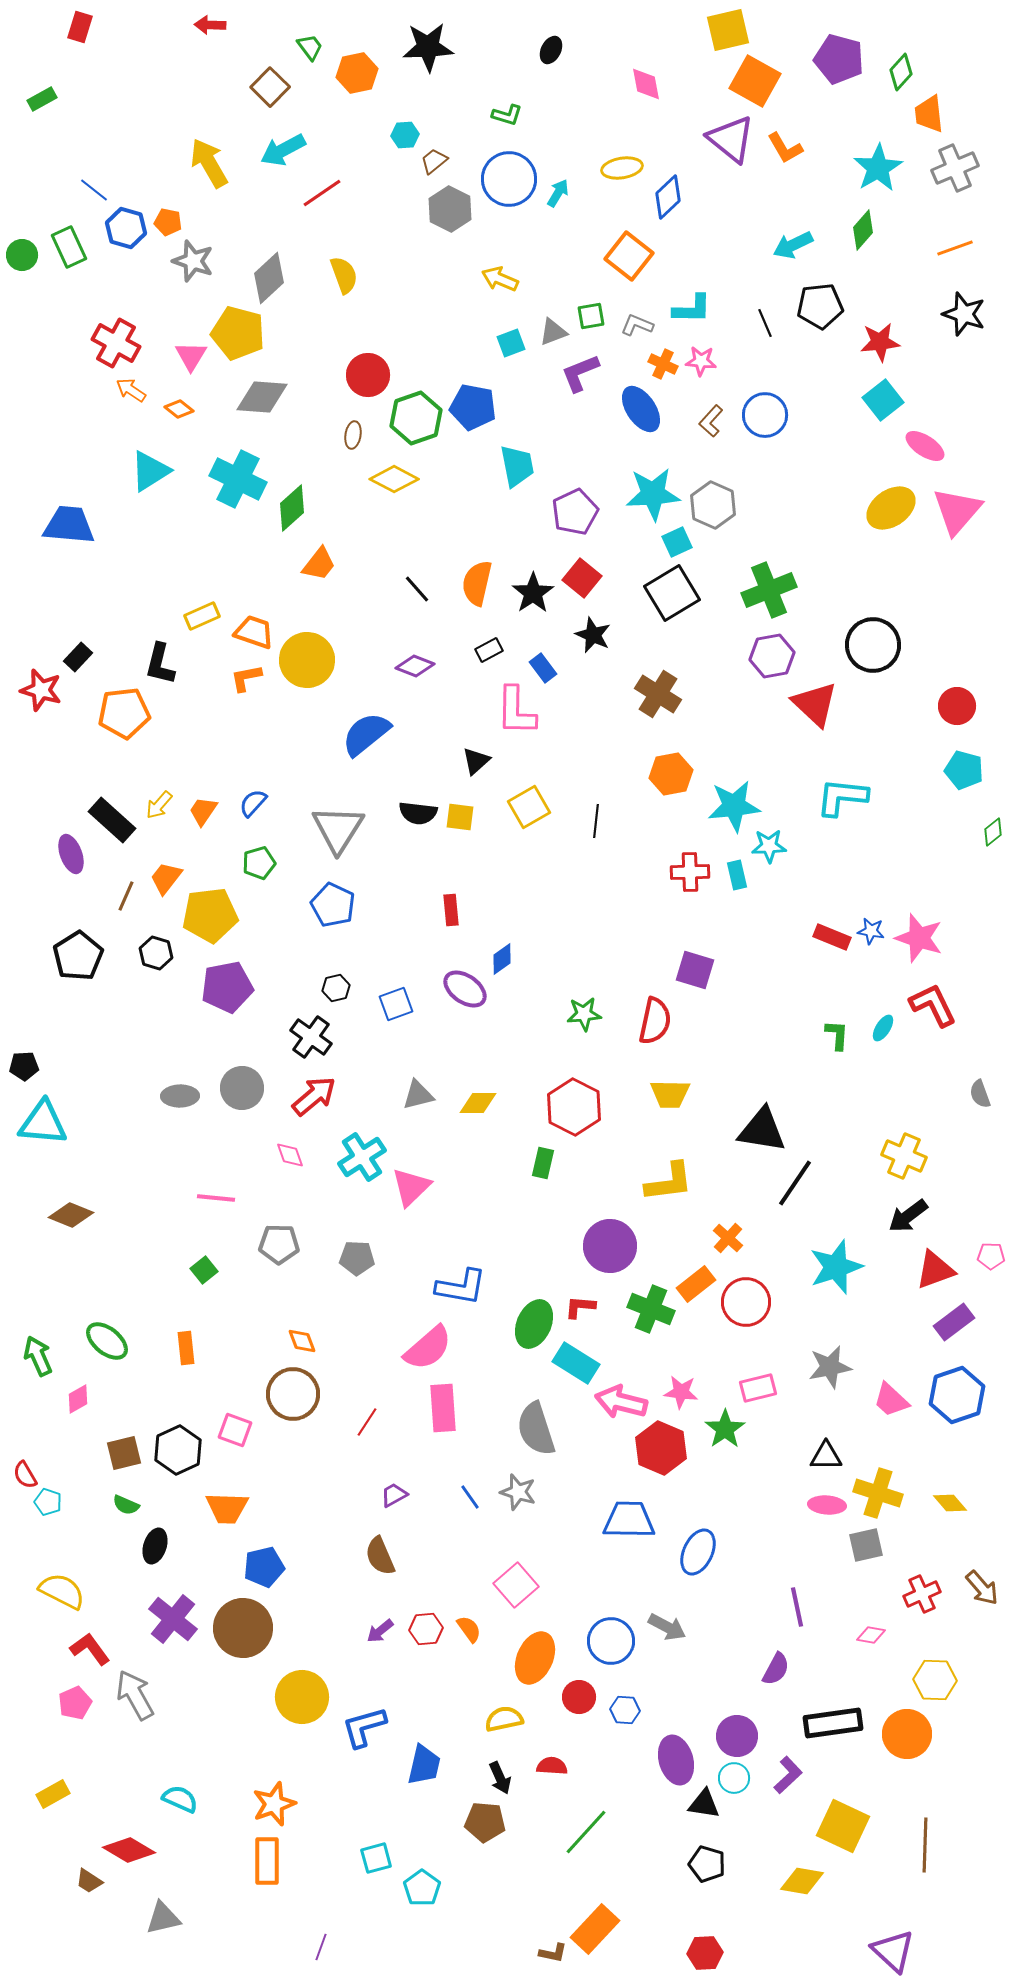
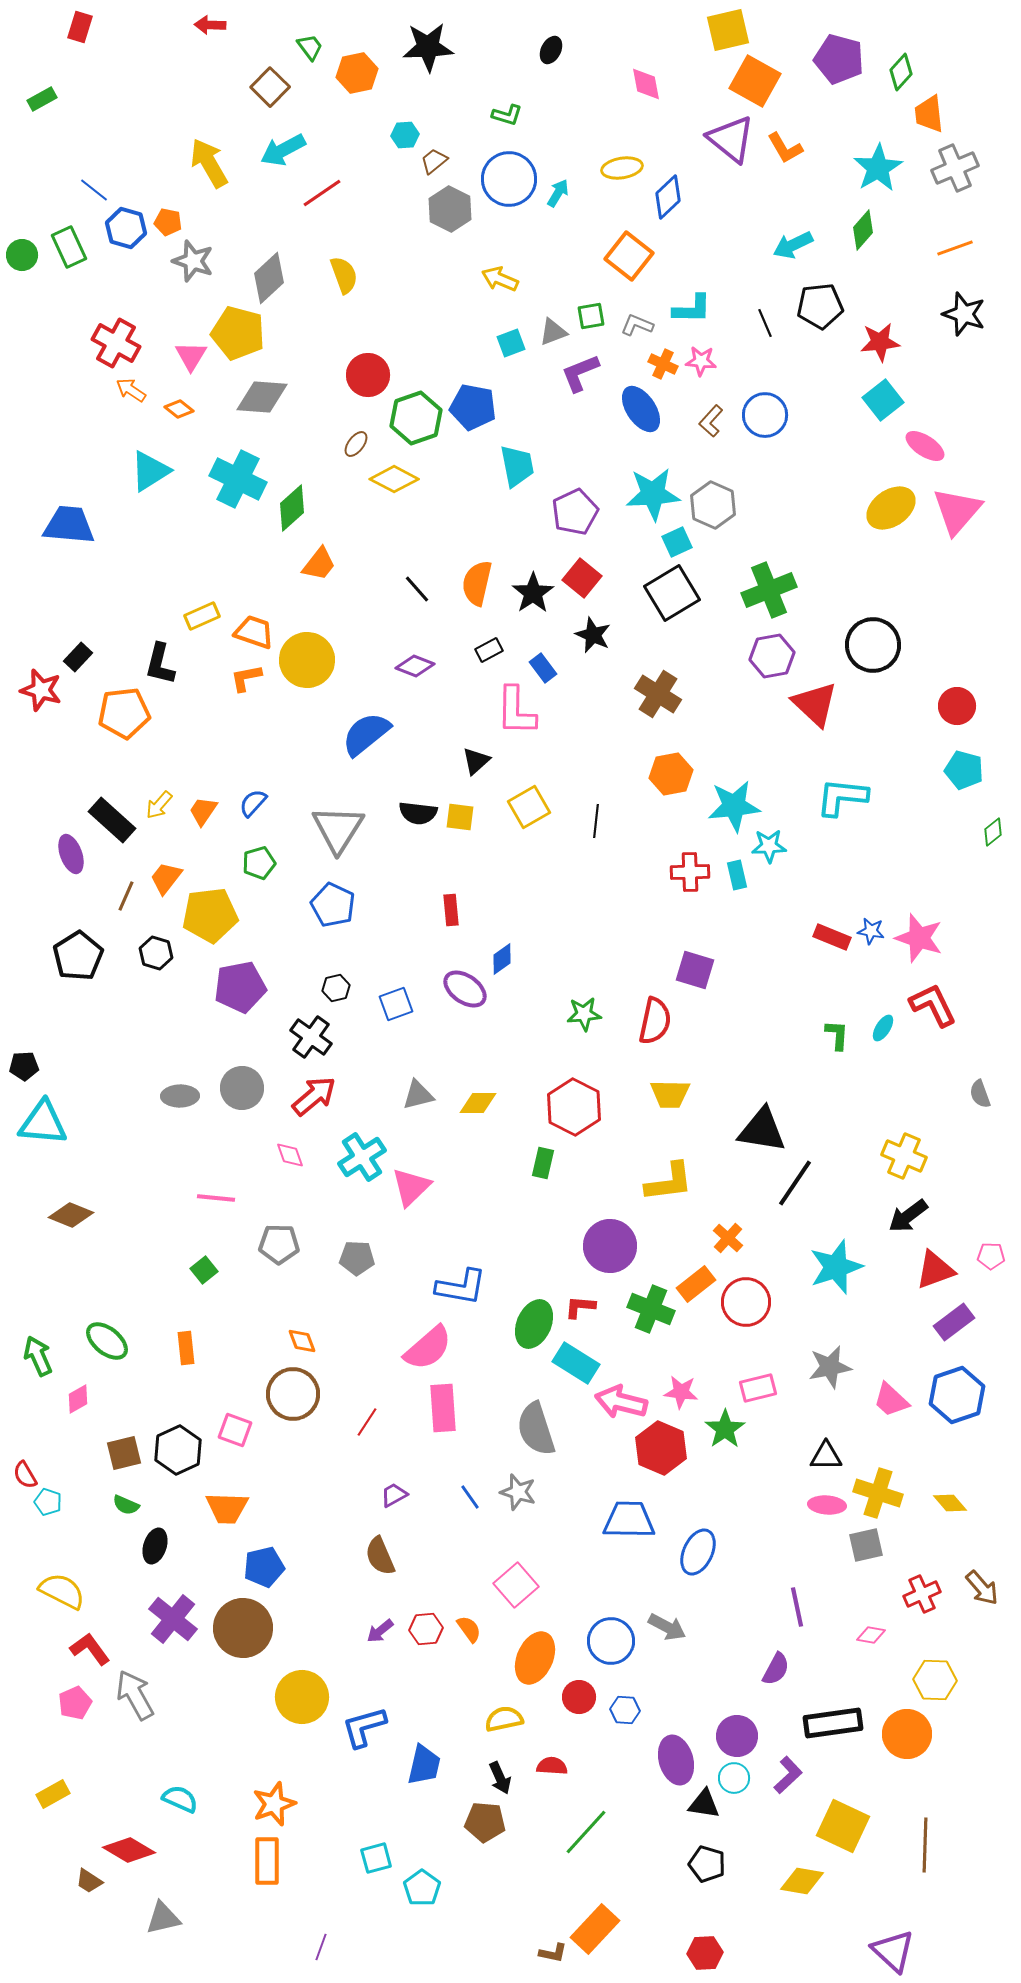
brown ellipse at (353, 435): moved 3 px right, 9 px down; rotated 28 degrees clockwise
purple pentagon at (227, 987): moved 13 px right
